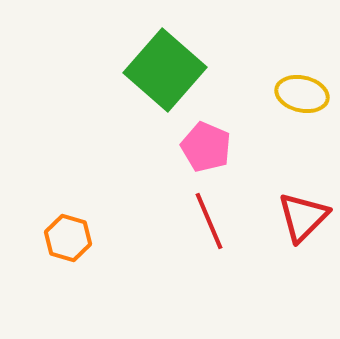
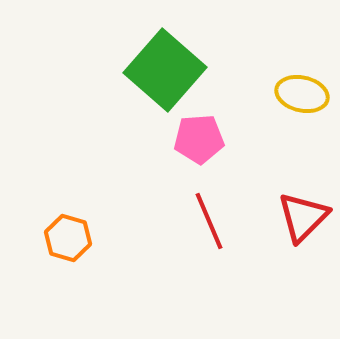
pink pentagon: moved 7 px left, 8 px up; rotated 27 degrees counterclockwise
